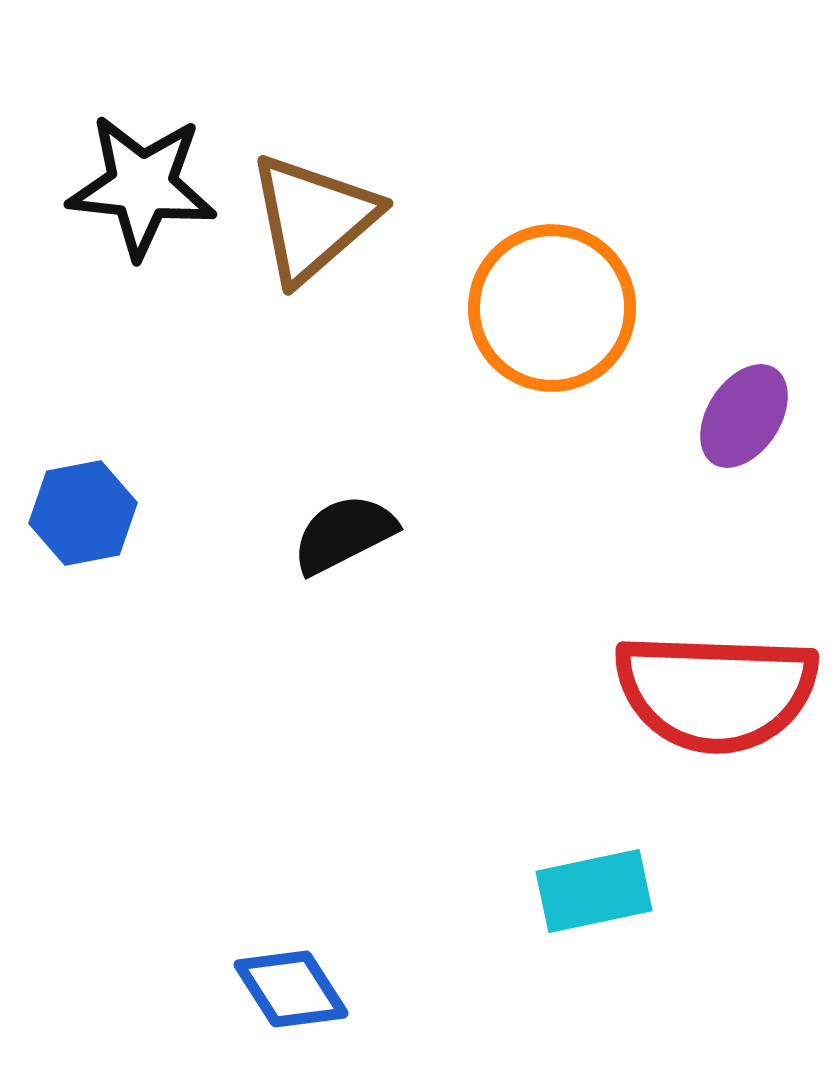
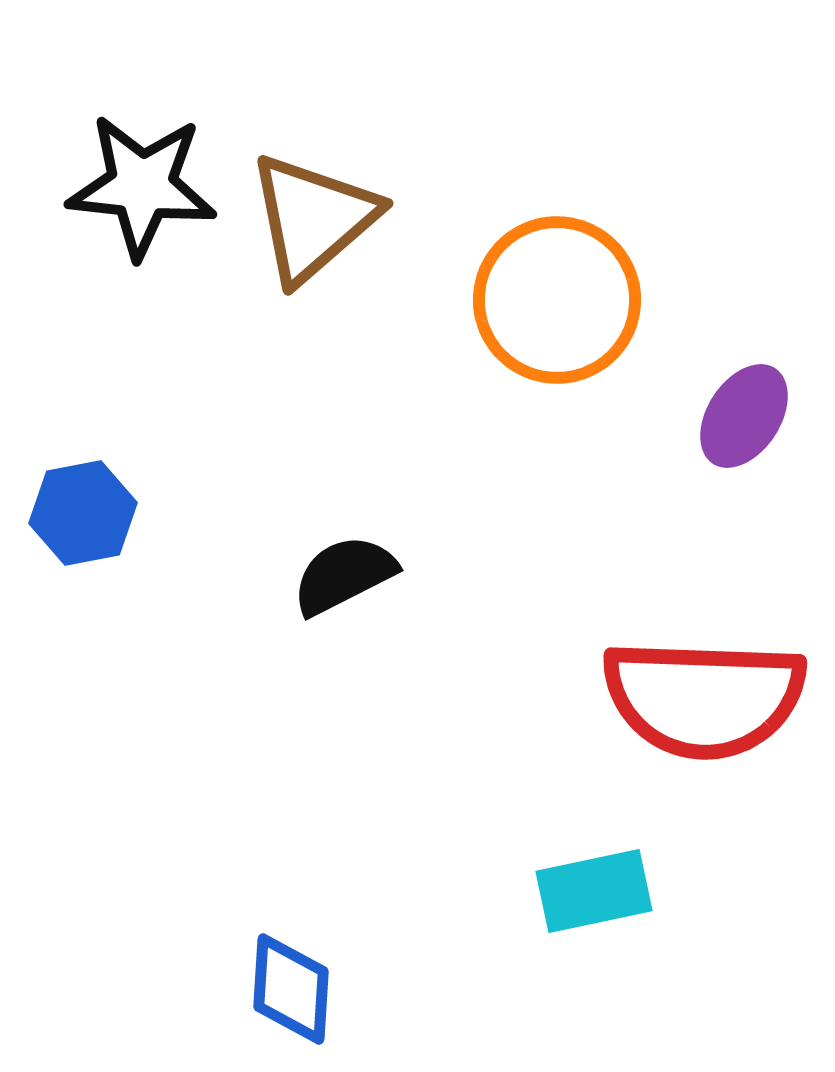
orange circle: moved 5 px right, 8 px up
black semicircle: moved 41 px down
red semicircle: moved 12 px left, 6 px down
blue diamond: rotated 36 degrees clockwise
